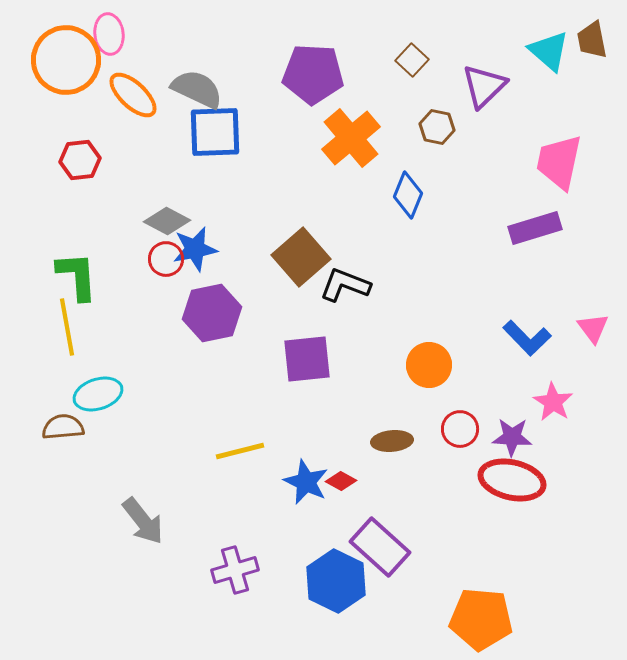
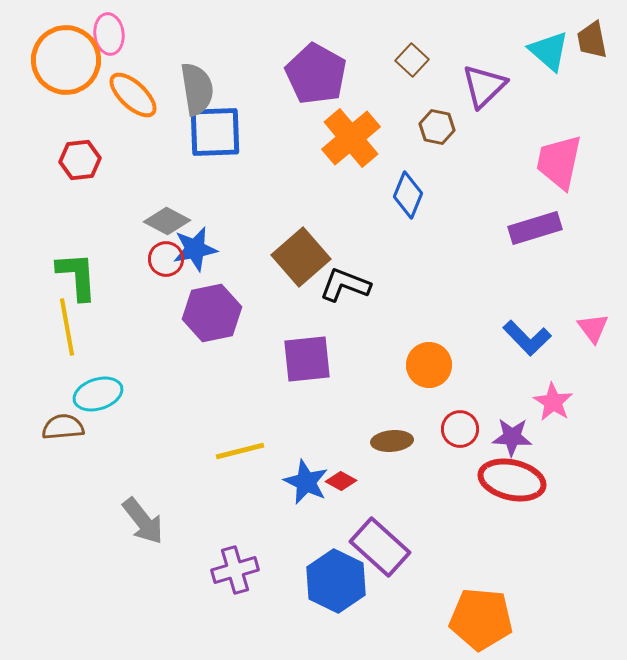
purple pentagon at (313, 74): moved 3 px right; rotated 26 degrees clockwise
gray semicircle at (197, 89): rotated 56 degrees clockwise
